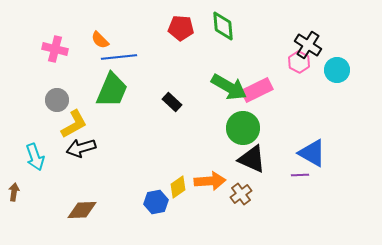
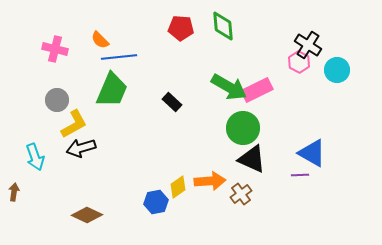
brown diamond: moved 5 px right, 5 px down; rotated 28 degrees clockwise
